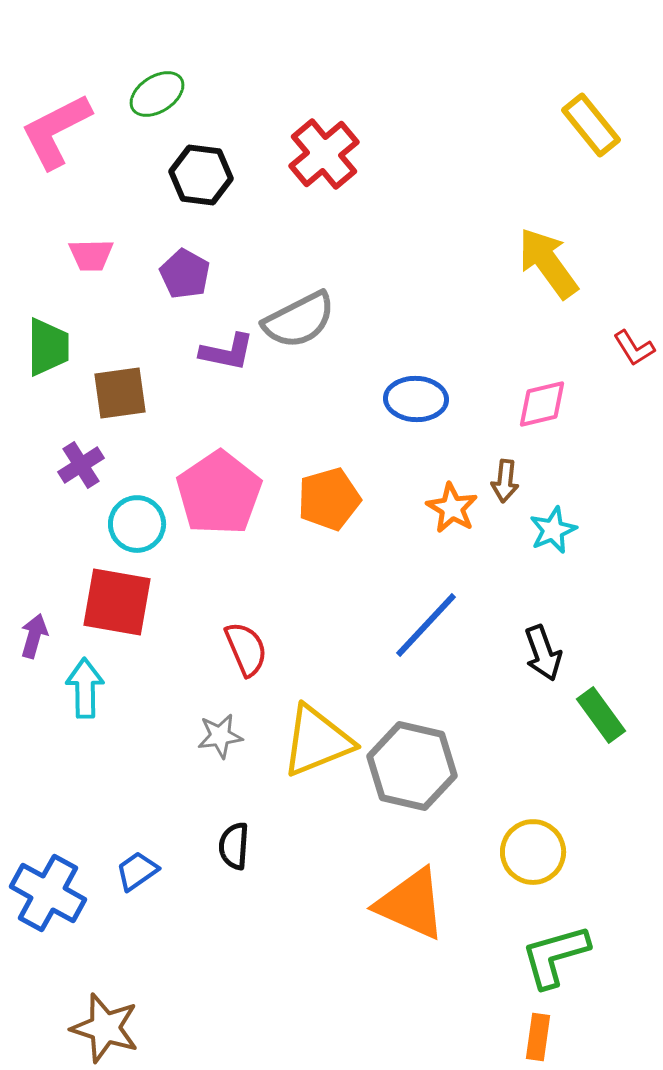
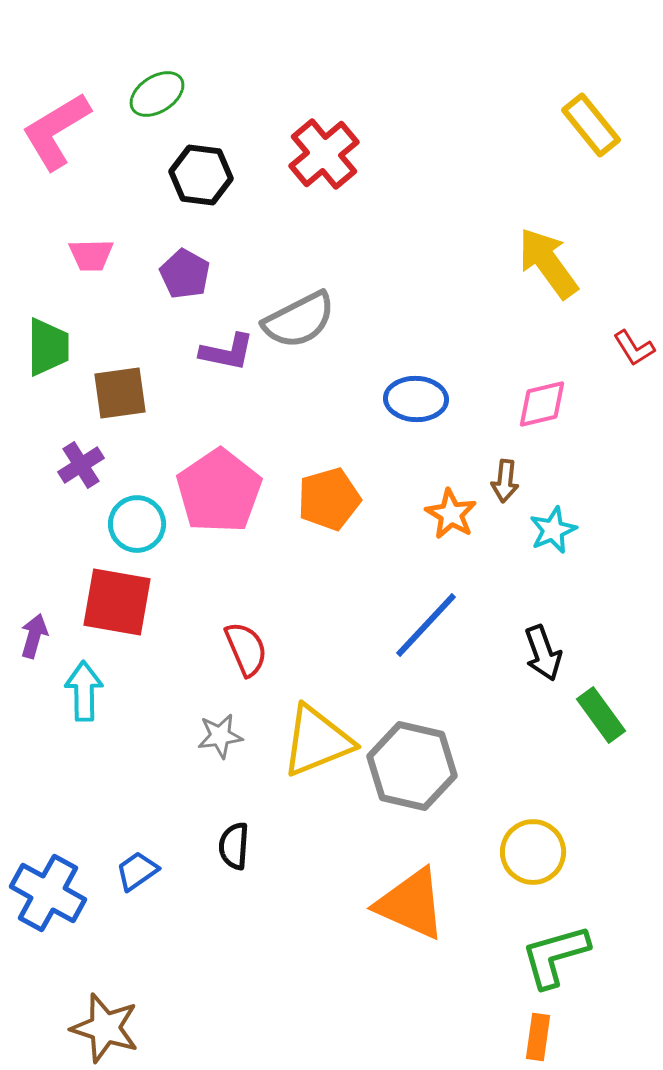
pink L-shape: rotated 4 degrees counterclockwise
pink pentagon: moved 2 px up
orange star: moved 1 px left, 6 px down
cyan arrow: moved 1 px left, 3 px down
